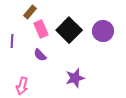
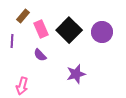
brown rectangle: moved 7 px left, 4 px down
purple circle: moved 1 px left, 1 px down
purple star: moved 1 px right, 4 px up
